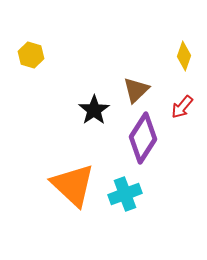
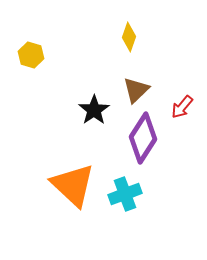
yellow diamond: moved 55 px left, 19 px up
